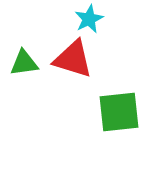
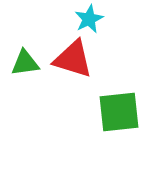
green triangle: moved 1 px right
